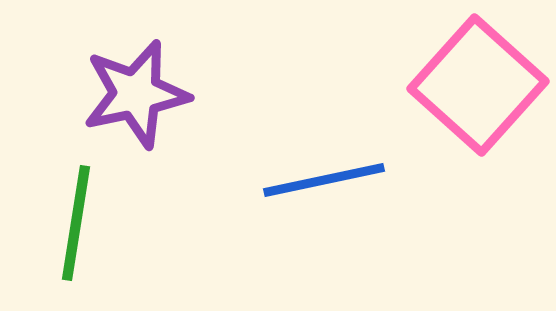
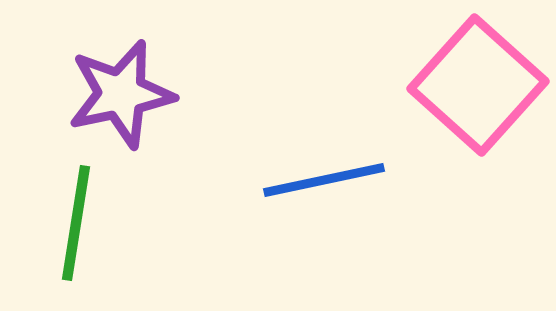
purple star: moved 15 px left
